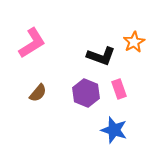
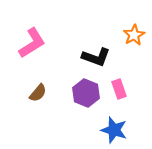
orange star: moved 7 px up
black L-shape: moved 5 px left, 1 px down
